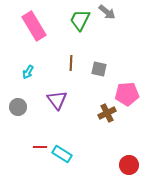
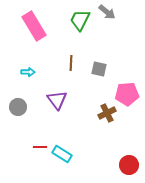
cyan arrow: rotated 120 degrees counterclockwise
